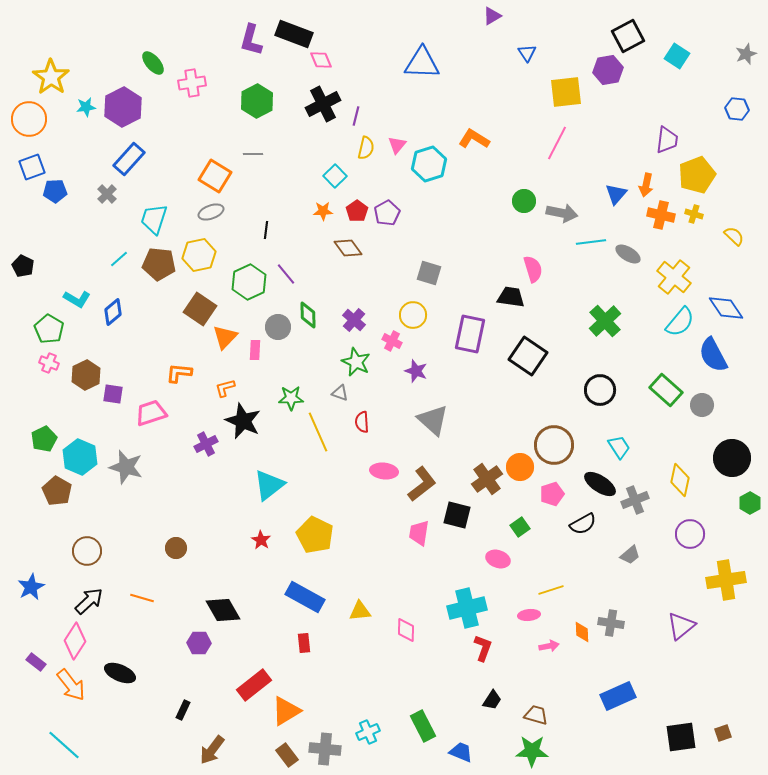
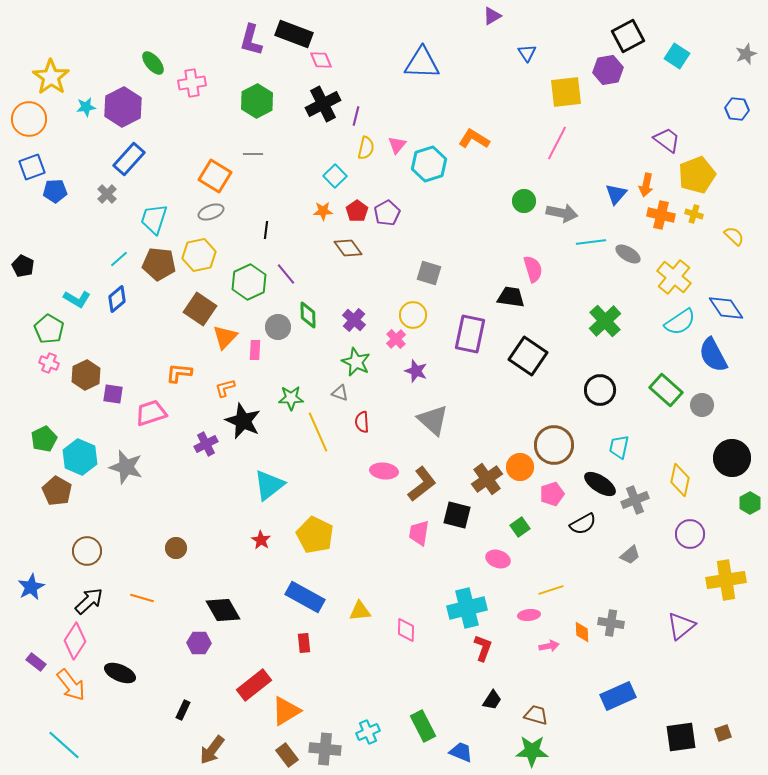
purple trapezoid at (667, 140): rotated 60 degrees counterclockwise
blue diamond at (113, 312): moved 4 px right, 13 px up
cyan semicircle at (680, 322): rotated 16 degrees clockwise
pink cross at (392, 341): moved 4 px right, 2 px up; rotated 18 degrees clockwise
cyan trapezoid at (619, 447): rotated 135 degrees counterclockwise
